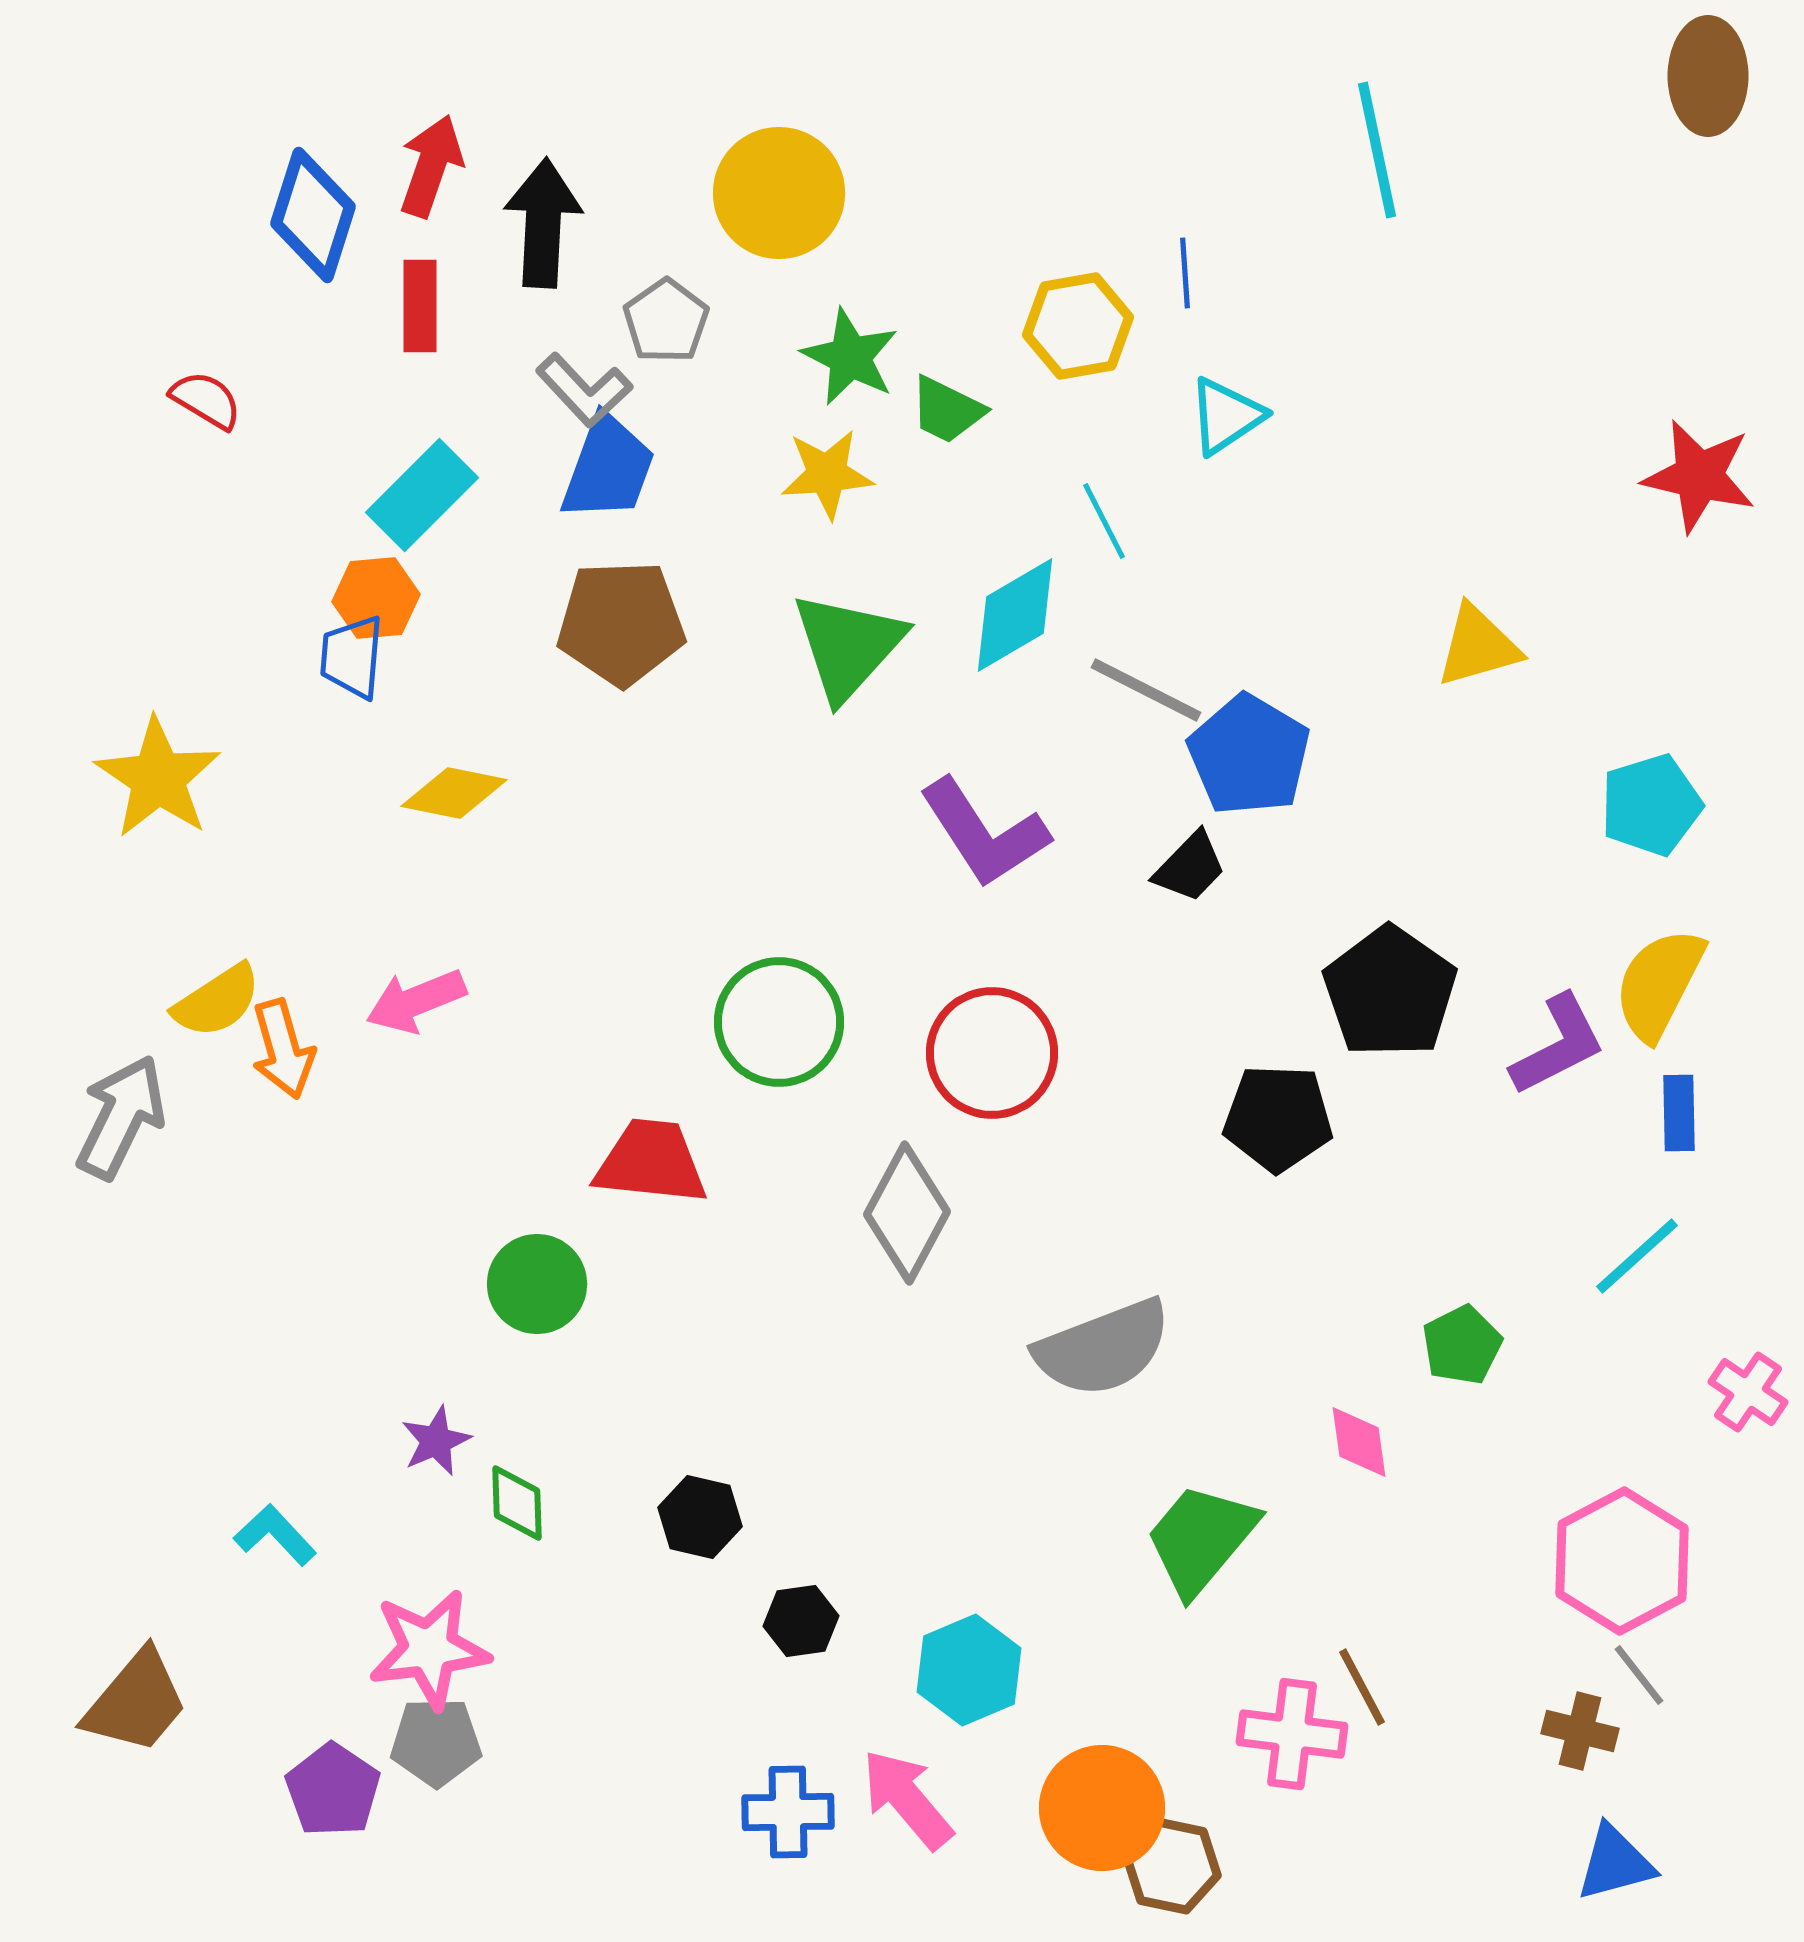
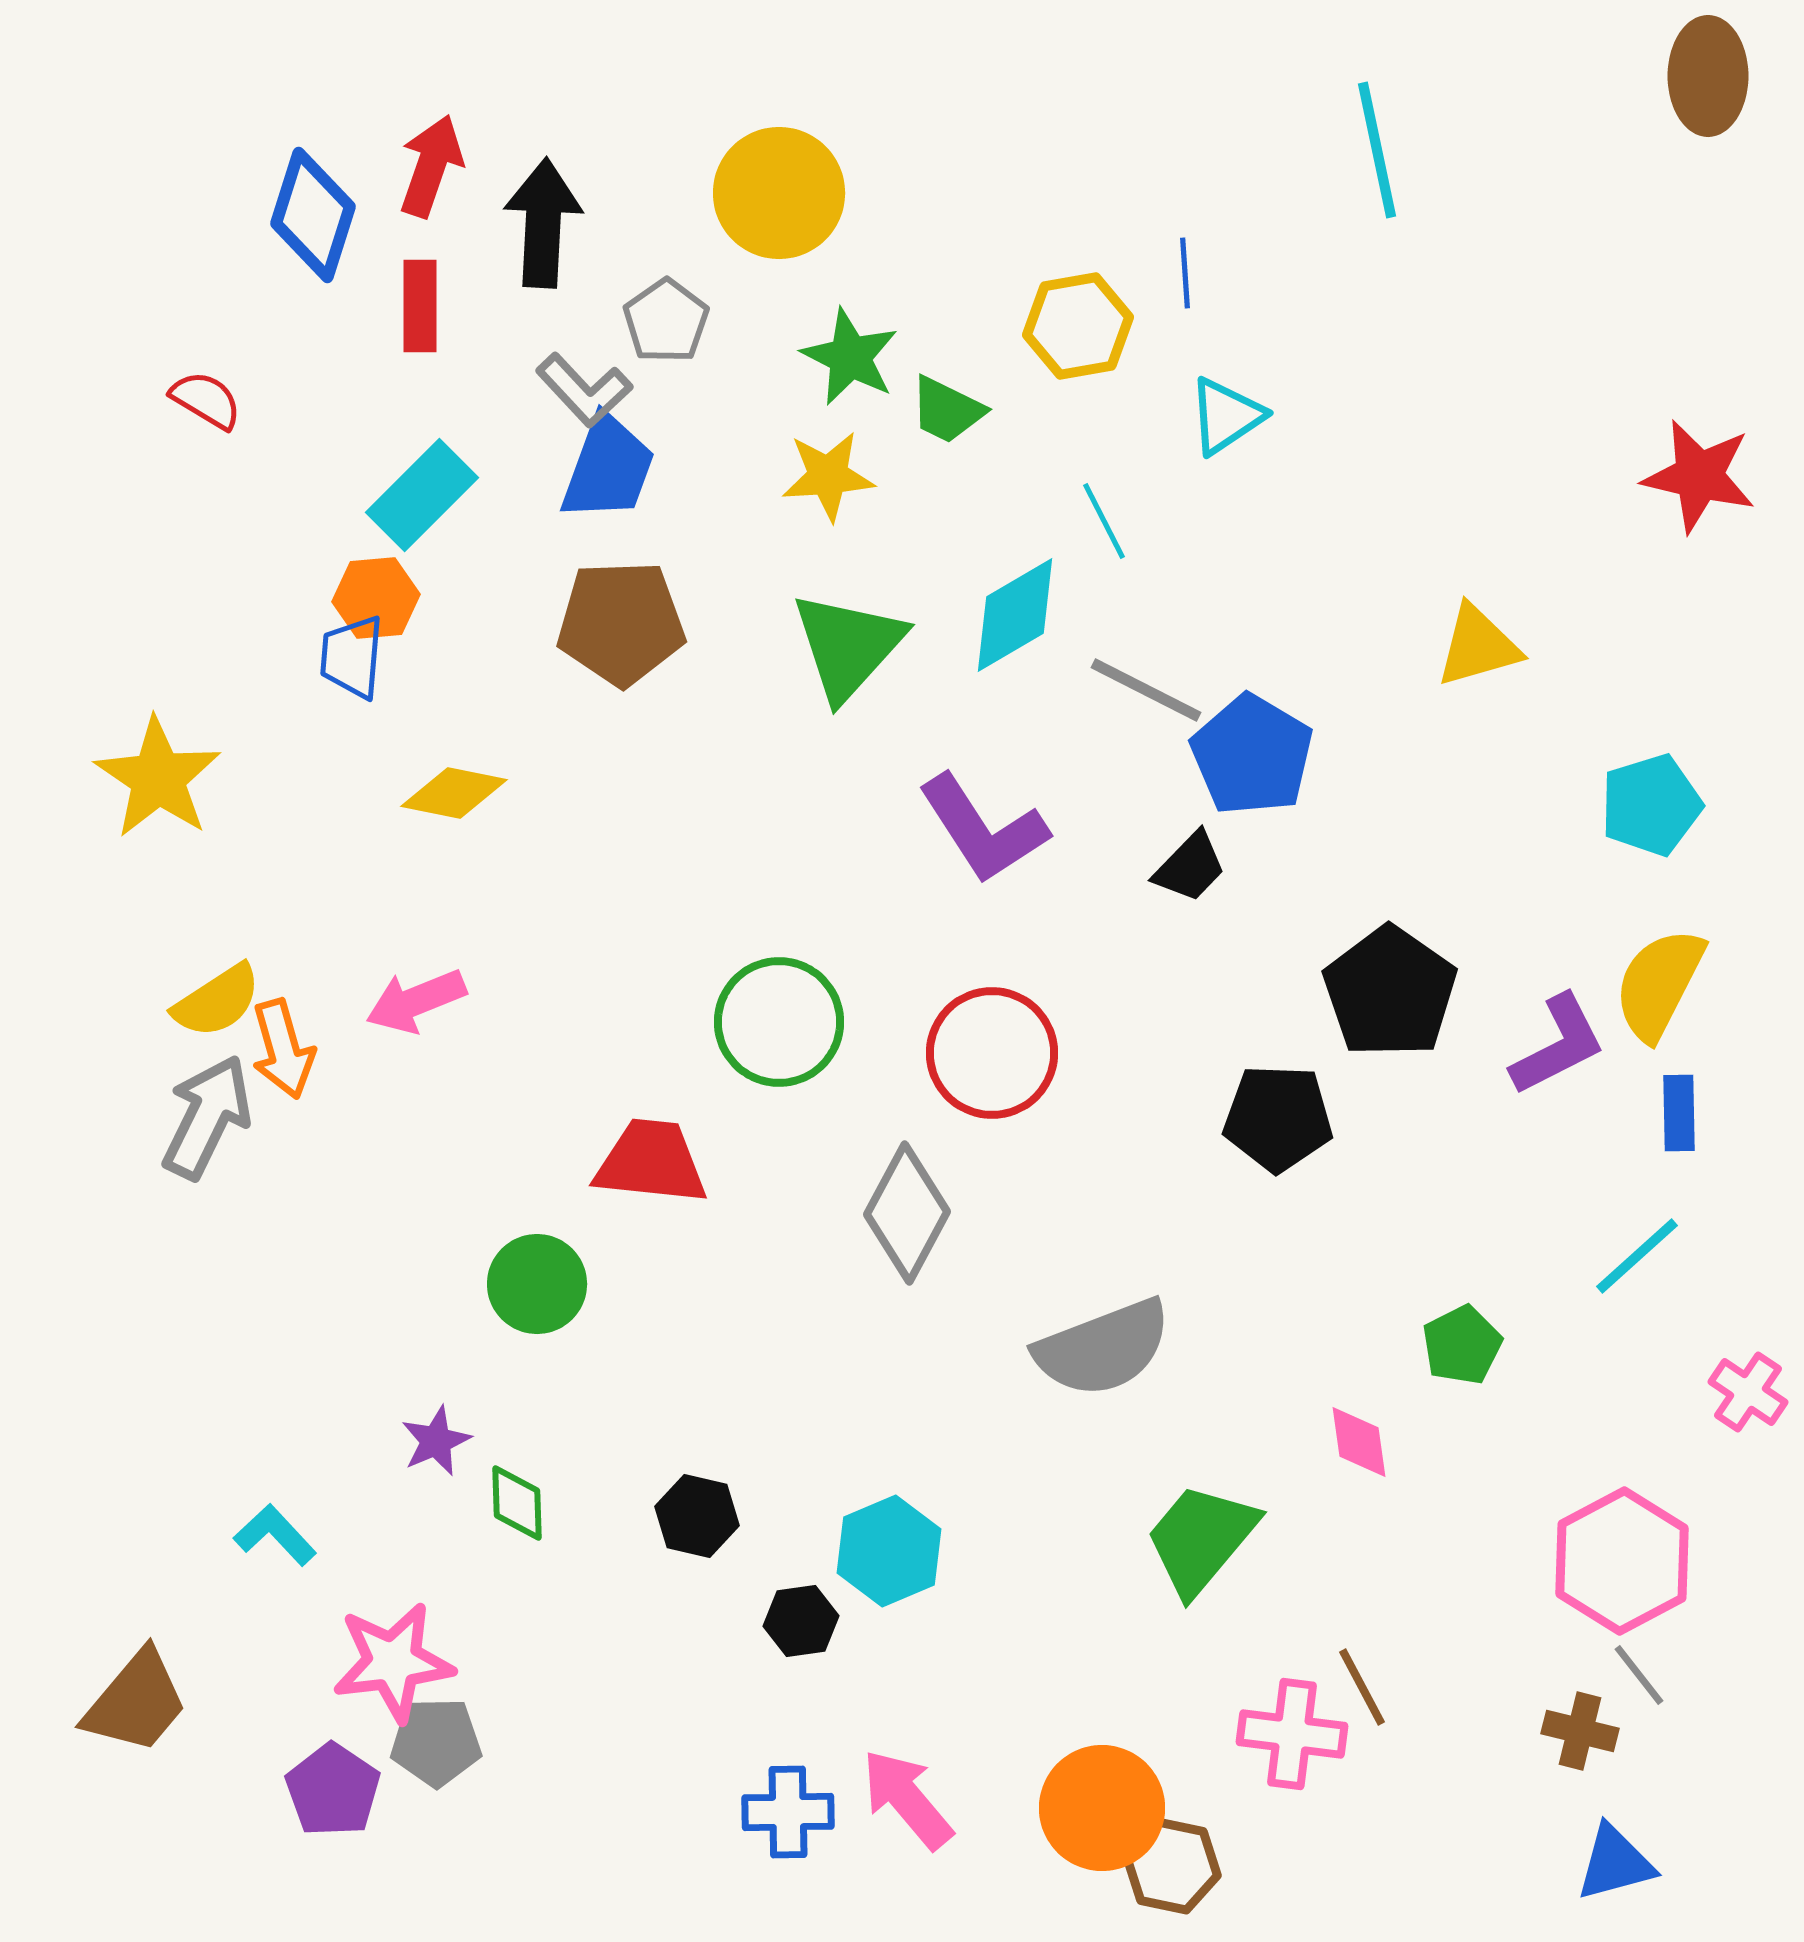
yellow star at (827, 474): moved 1 px right, 2 px down
blue pentagon at (1249, 755): moved 3 px right
purple L-shape at (984, 833): moved 1 px left, 4 px up
gray arrow at (121, 1117): moved 86 px right
black hexagon at (700, 1517): moved 3 px left, 1 px up
pink star at (429, 1649): moved 36 px left, 13 px down
cyan hexagon at (969, 1670): moved 80 px left, 119 px up
